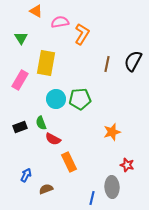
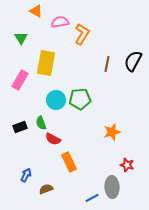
cyan circle: moved 1 px down
blue line: rotated 48 degrees clockwise
